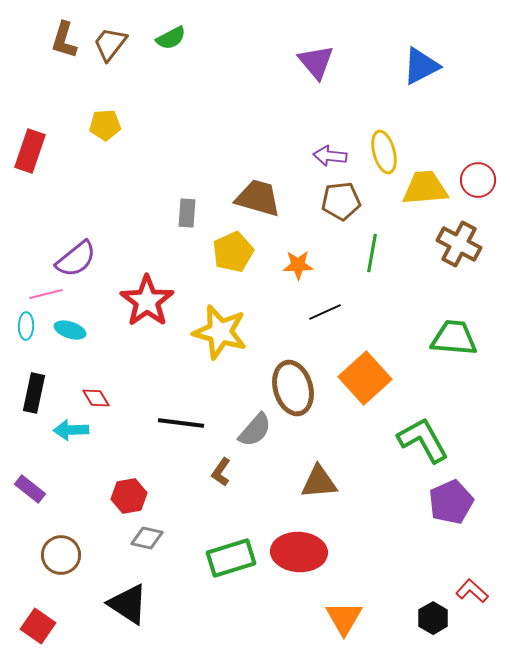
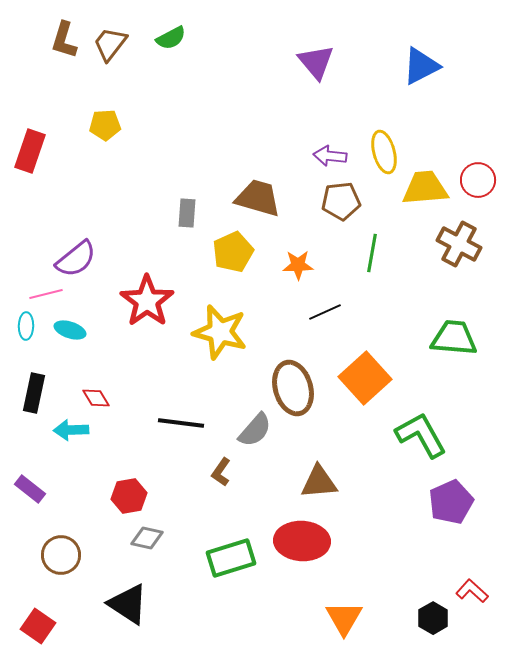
green L-shape at (423, 440): moved 2 px left, 5 px up
red ellipse at (299, 552): moved 3 px right, 11 px up
